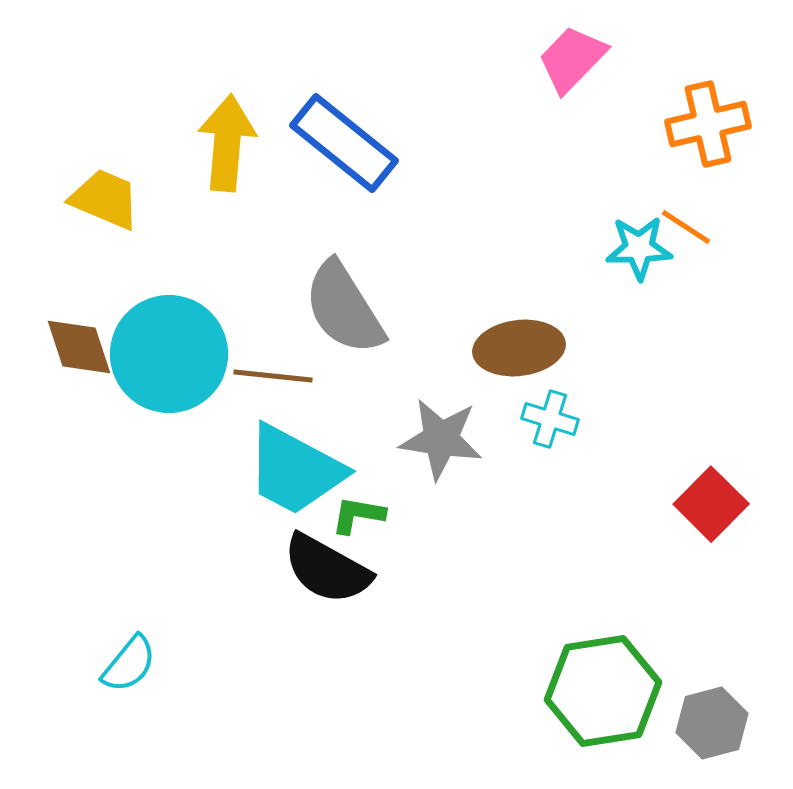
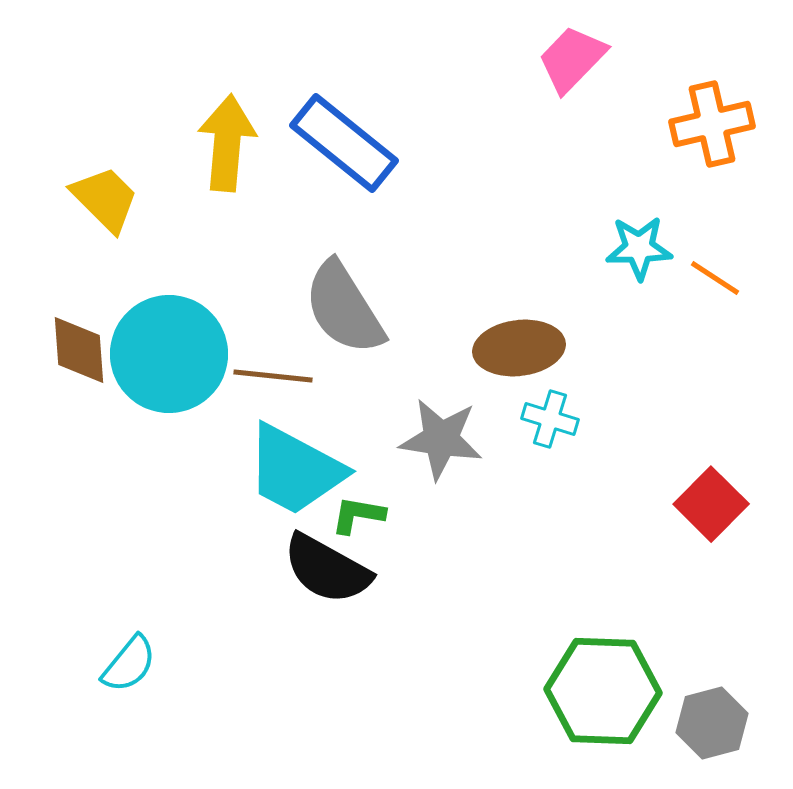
orange cross: moved 4 px right
yellow trapezoid: rotated 22 degrees clockwise
orange line: moved 29 px right, 51 px down
brown diamond: moved 3 px down; rotated 14 degrees clockwise
green hexagon: rotated 11 degrees clockwise
